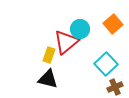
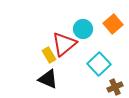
cyan circle: moved 3 px right
red triangle: moved 2 px left, 2 px down
yellow rectangle: rotated 49 degrees counterclockwise
cyan square: moved 7 px left
black triangle: rotated 10 degrees clockwise
